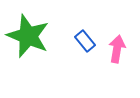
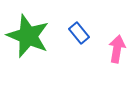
blue rectangle: moved 6 px left, 8 px up
